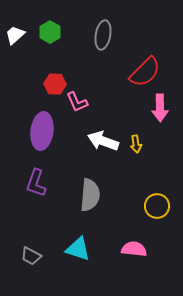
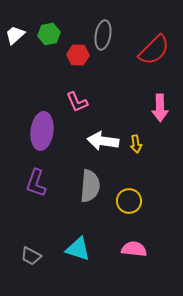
green hexagon: moved 1 px left, 2 px down; rotated 20 degrees clockwise
red semicircle: moved 9 px right, 22 px up
red hexagon: moved 23 px right, 29 px up
white arrow: rotated 12 degrees counterclockwise
gray semicircle: moved 9 px up
yellow circle: moved 28 px left, 5 px up
